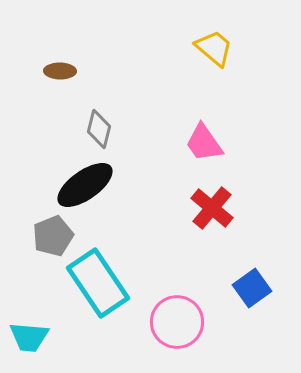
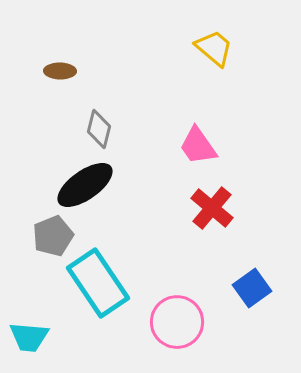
pink trapezoid: moved 6 px left, 3 px down
